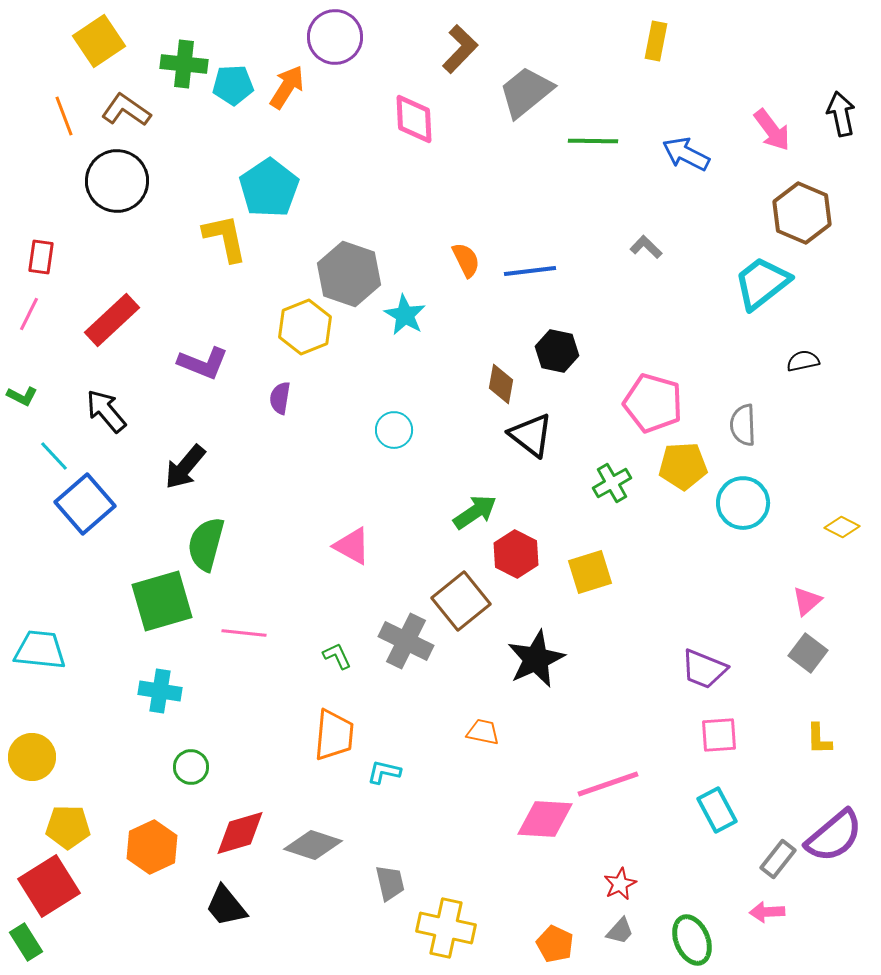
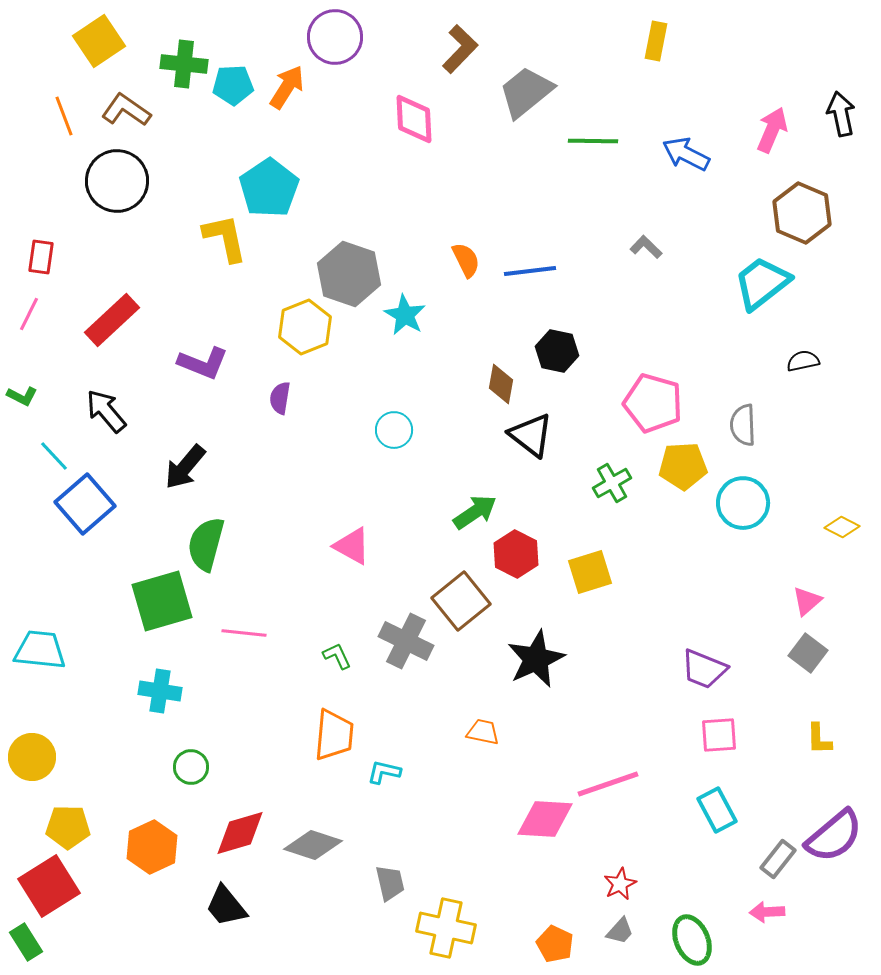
pink arrow at (772, 130): rotated 120 degrees counterclockwise
